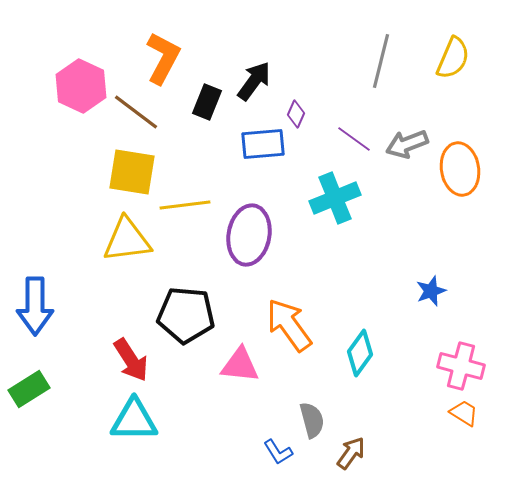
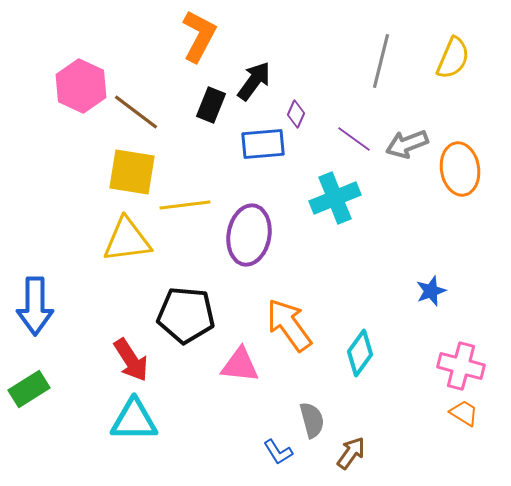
orange L-shape: moved 36 px right, 22 px up
black rectangle: moved 4 px right, 3 px down
